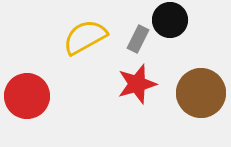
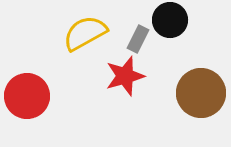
yellow semicircle: moved 4 px up
red star: moved 12 px left, 8 px up
